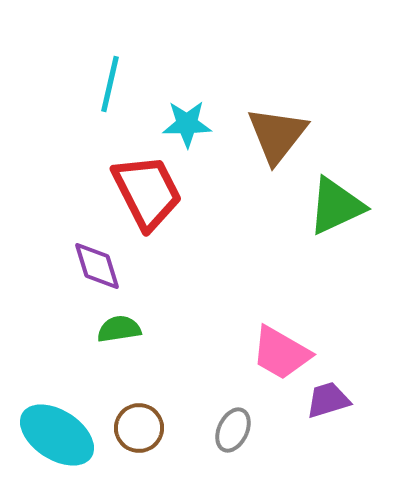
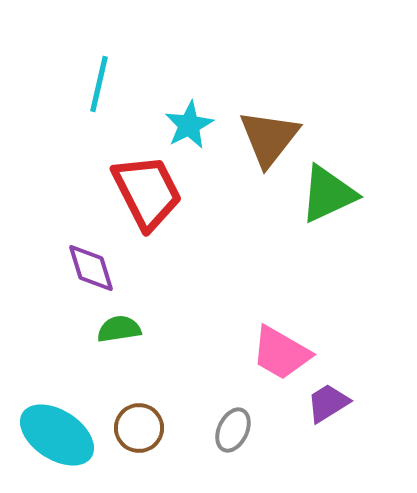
cyan line: moved 11 px left
cyan star: moved 2 px right, 1 px down; rotated 27 degrees counterclockwise
brown triangle: moved 8 px left, 3 px down
green triangle: moved 8 px left, 12 px up
purple diamond: moved 6 px left, 2 px down
purple trapezoid: moved 3 px down; rotated 15 degrees counterclockwise
